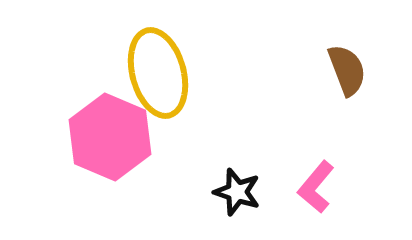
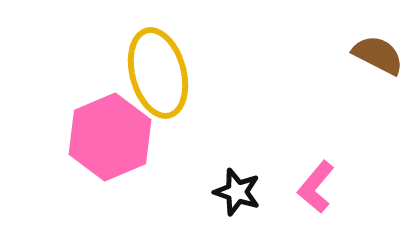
brown semicircle: moved 31 px right, 15 px up; rotated 42 degrees counterclockwise
pink hexagon: rotated 14 degrees clockwise
